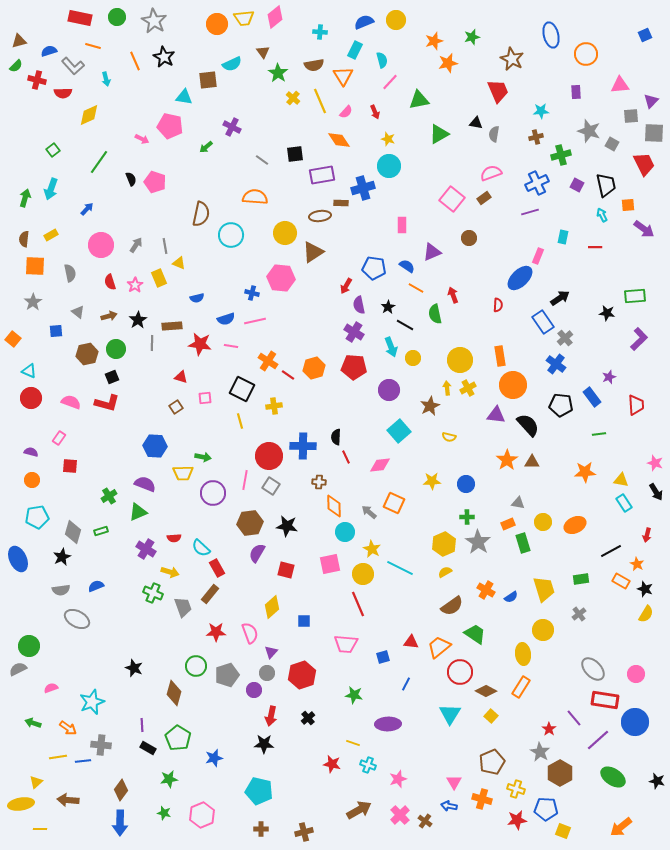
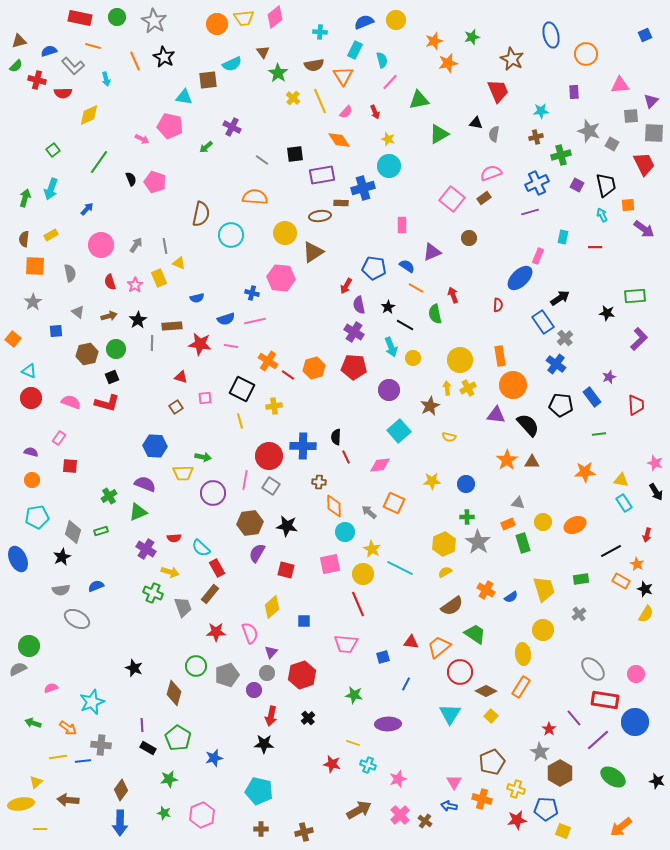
purple rectangle at (576, 92): moved 2 px left
